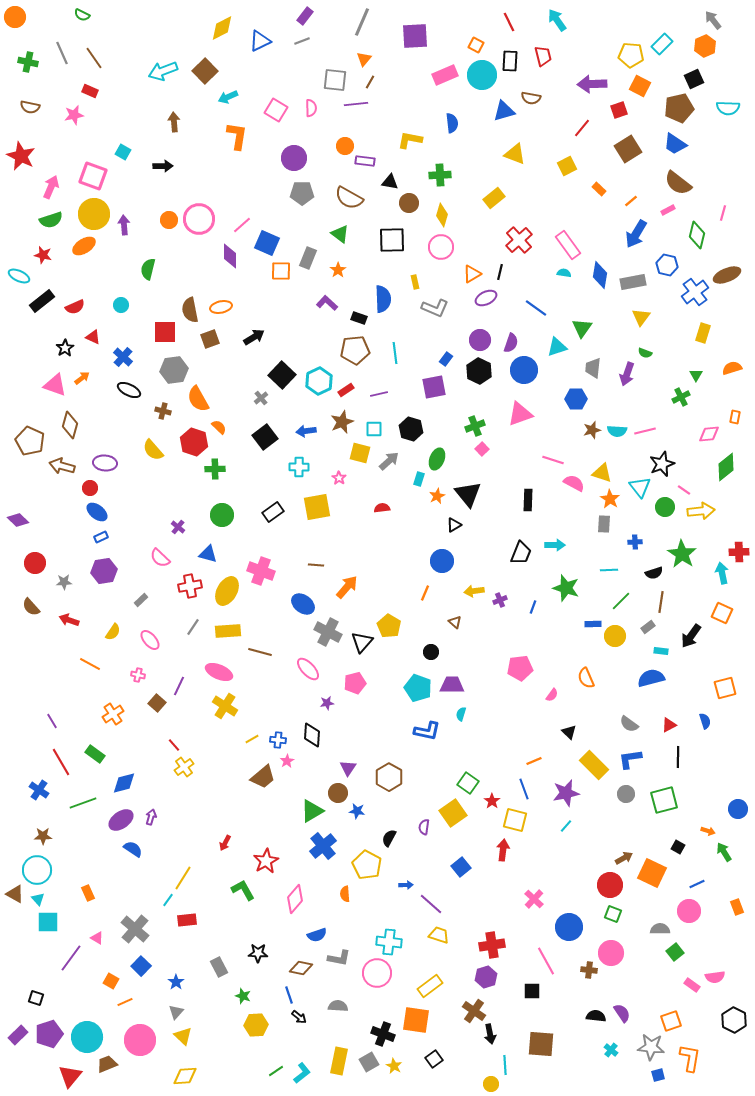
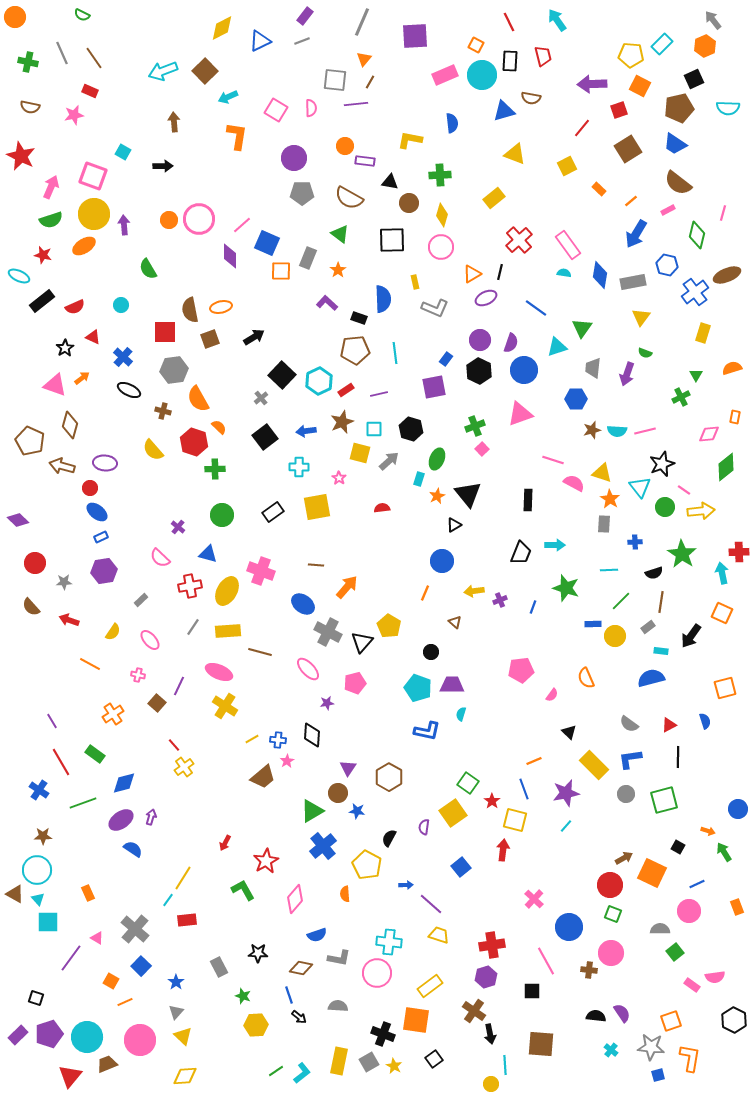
green semicircle at (148, 269): rotated 45 degrees counterclockwise
pink pentagon at (520, 668): moved 1 px right, 2 px down
